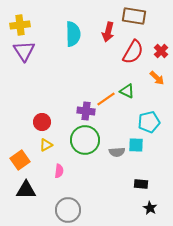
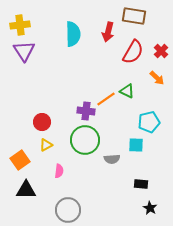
gray semicircle: moved 5 px left, 7 px down
